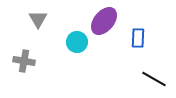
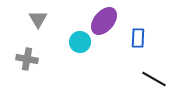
cyan circle: moved 3 px right
gray cross: moved 3 px right, 2 px up
